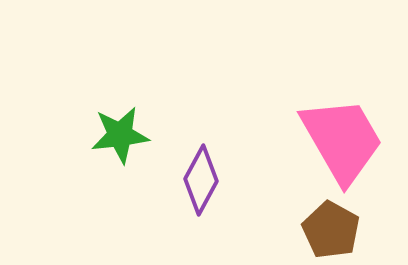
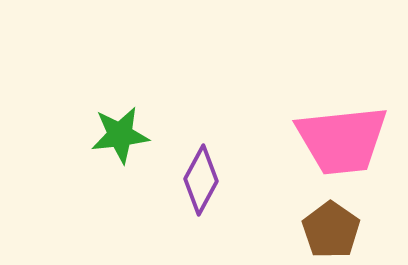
pink trapezoid: rotated 114 degrees clockwise
brown pentagon: rotated 6 degrees clockwise
